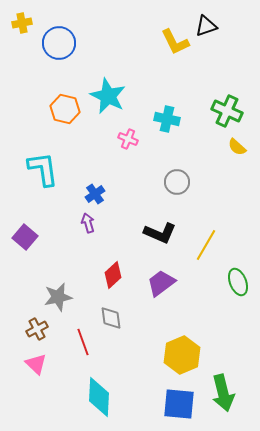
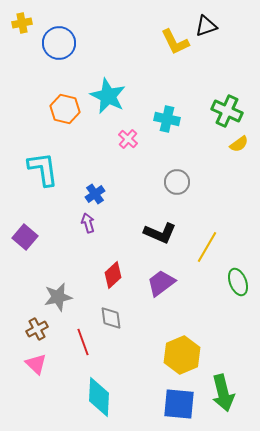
pink cross: rotated 18 degrees clockwise
yellow semicircle: moved 2 px right, 3 px up; rotated 78 degrees counterclockwise
yellow line: moved 1 px right, 2 px down
